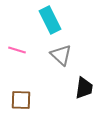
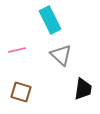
pink line: rotated 30 degrees counterclockwise
black trapezoid: moved 1 px left, 1 px down
brown square: moved 8 px up; rotated 15 degrees clockwise
